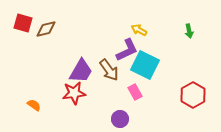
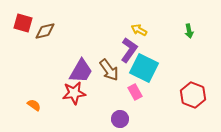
brown diamond: moved 1 px left, 2 px down
purple L-shape: moved 2 px right; rotated 30 degrees counterclockwise
cyan square: moved 1 px left, 3 px down
red hexagon: rotated 10 degrees counterclockwise
